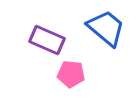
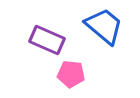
blue trapezoid: moved 2 px left, 2 px up
